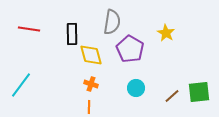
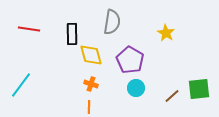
purple pentagon: moved 11 px down
green square: moved 3 px up
